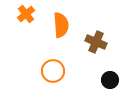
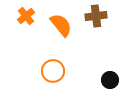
orange cross: moved 2 px down
orange semicircle: rotated 35 degrees counterclockwise
brown cross: moved 26 px up; rotated 30 degrees counterclockwise
